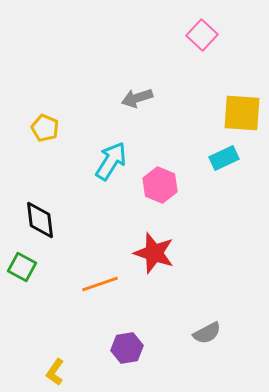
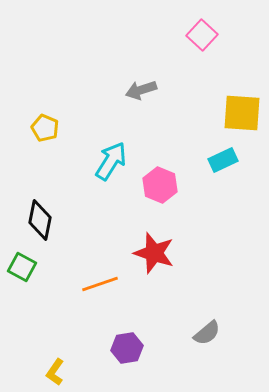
gray arrow: moved 4 px right, 8 px up
cyan rectangle: moved 1 px left, 2 px down
black diamond: rotated 18 degrees clockwise
gray semicircle: rotated 12 degrees counterclockwise
